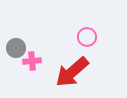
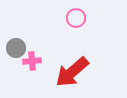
pink circle: moved 11 px left, 19 px up
